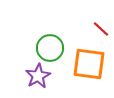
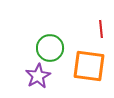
red line: rotated 42 degrees clockwise
orange square: moved 2 px down
